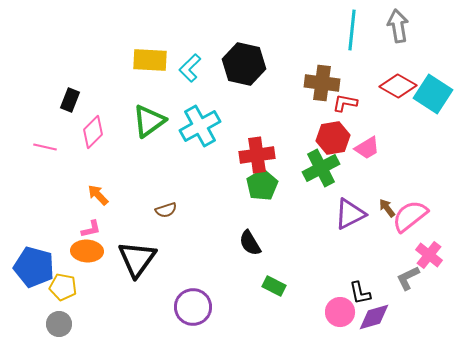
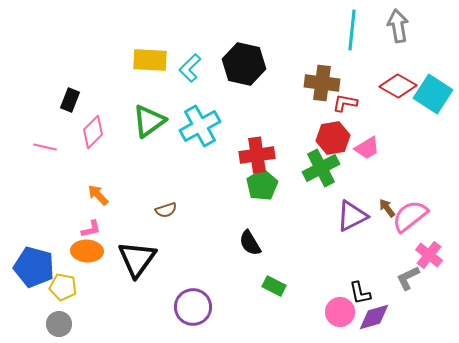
purple triangle: moved 2 px right, 2 px down
